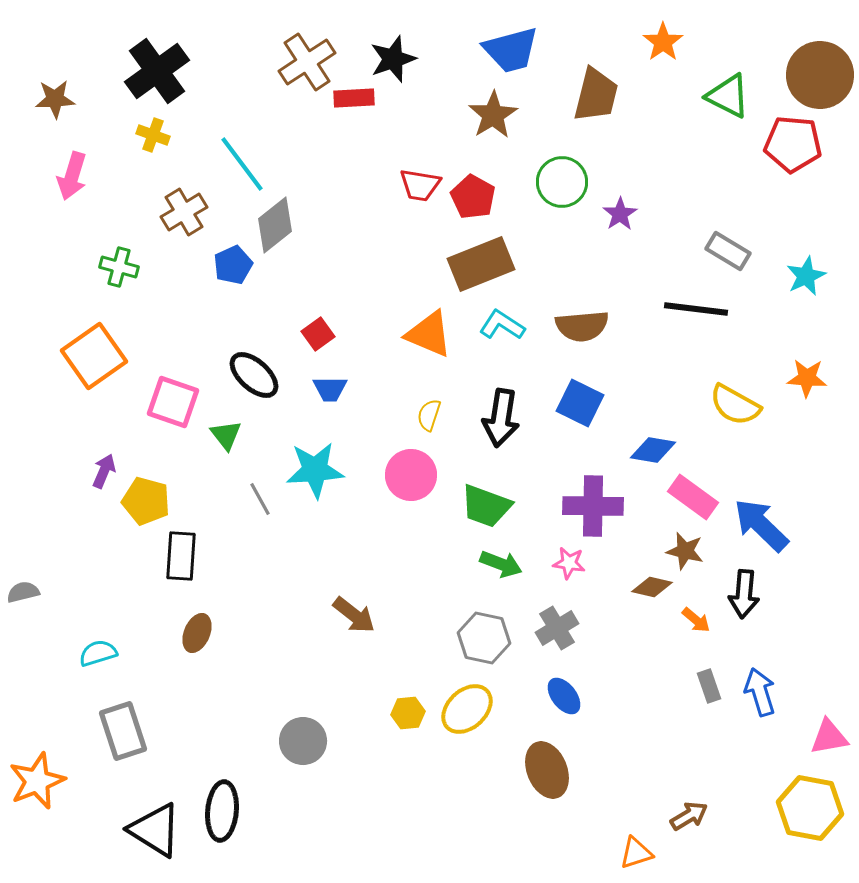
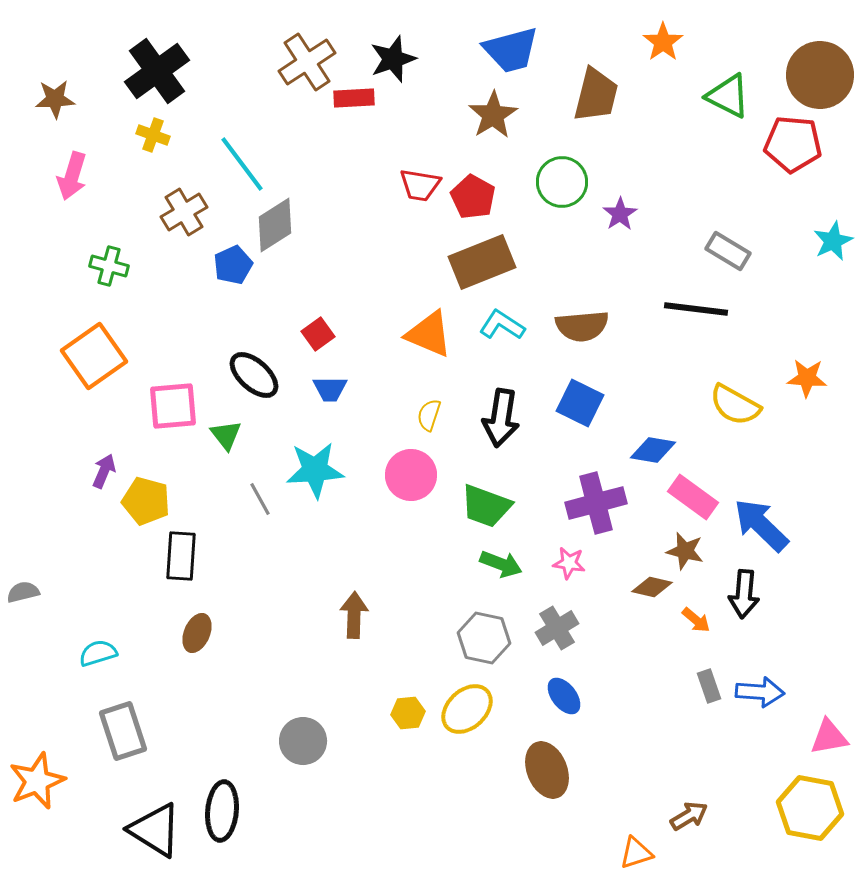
gray diamond at (275, 225): rotated 6 degrees clockwise
brown rectangle at (481, 264): moved 1 px right, 2 px up
green cross at (119, 267): moved 10 px left, 1 px up
cyan star at (806, 276): moved 27 px right, 35 px up
pink square at (173, 402): moved 4 px down; rotated 24 degrees counterclockwise
purple cross at (593, 506): moved 3 px right, 3 px up; rotated 16 degrees counterclockwise
brown arrow at (354, 615): rotated 126 degrees counterclockwise
blue arrow at (760, 692): rotated 111 degrees clockwise
